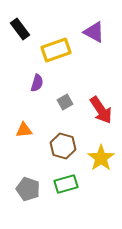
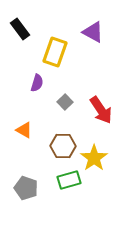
purple triangle: moved 1 px left
yellow rectangle: moved 1 px left, 2 px down; rotated 52 degrees counterclockwise
gray square: rotated 14 degrees counterclockwise
orange triangle: rotated 36 degrees clockwise
brown hexagon: rotated 15 degrees counterclockwise
yellow star: moved 7 px left
green rectangle: moved 3 px right, 4 px up
gray pentagon: moved 2 px left, 1 px up
